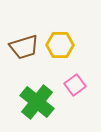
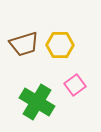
brown trapezoid: moved 3 px up
green cross: rotated 8 degrees counterclockwise
